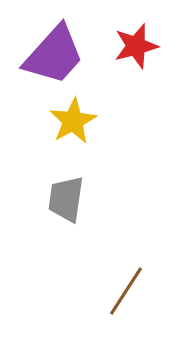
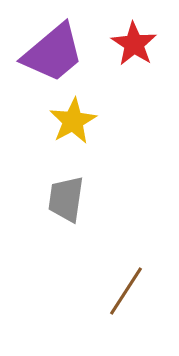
red star: moved 2 px left, 2 px up; rotated 24 degrees counterclockwise
purple trapezoid: moved 1 px left, 2 px up; rotated 8 degrees clockwise
